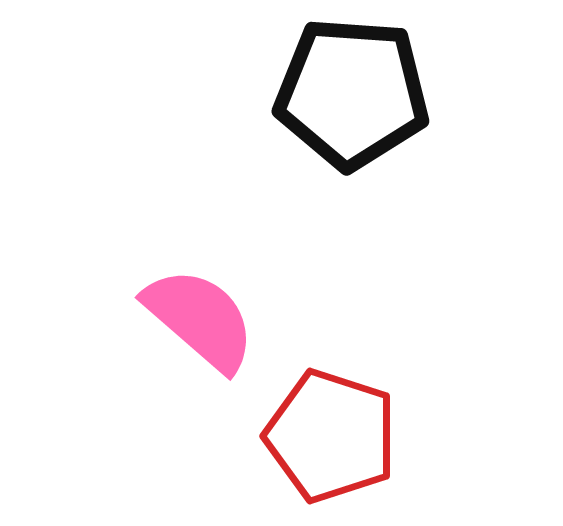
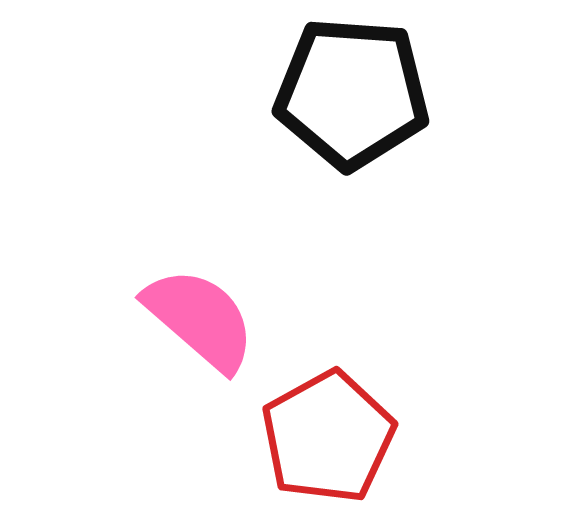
red pentagon: moved 3 px left, 1 px down; rotated 25 degrees clockwise
